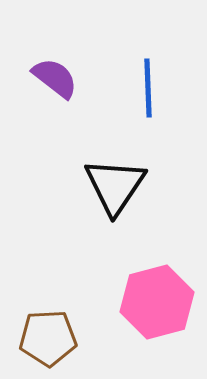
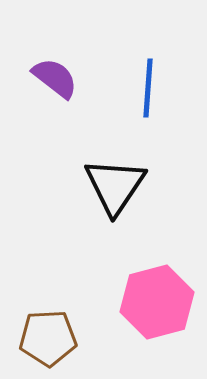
blue line: rotated 6 degrees clockwise
